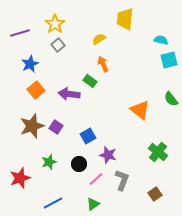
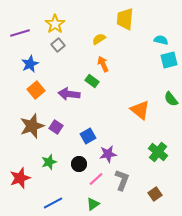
green rectangle: moved 2 px right
purple star: moved 1 px up; rotated 24 degrees counterclockwise
